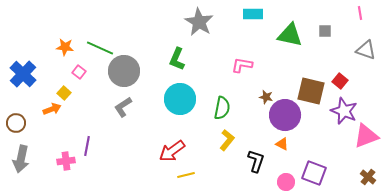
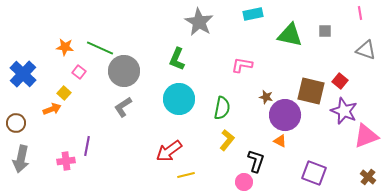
cyan rectangle: rotated 12 degrees counterclockwise
cyan circle: moved 1 px left
orange triangle: moved 2 px left, 3 px up
red arrow: moved 3 px left
pink circle: moved 42 px left
